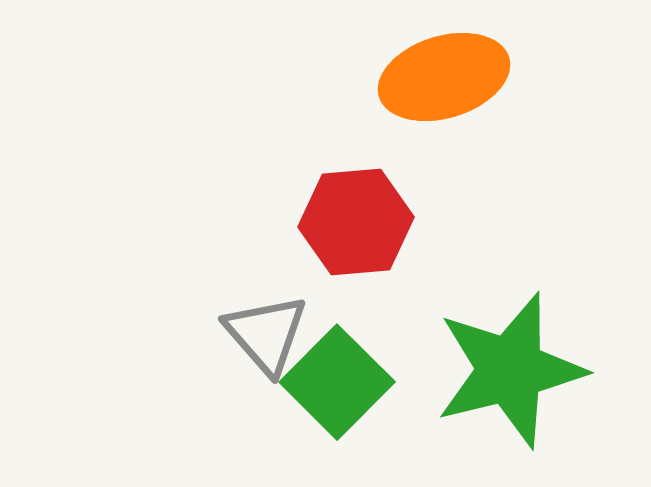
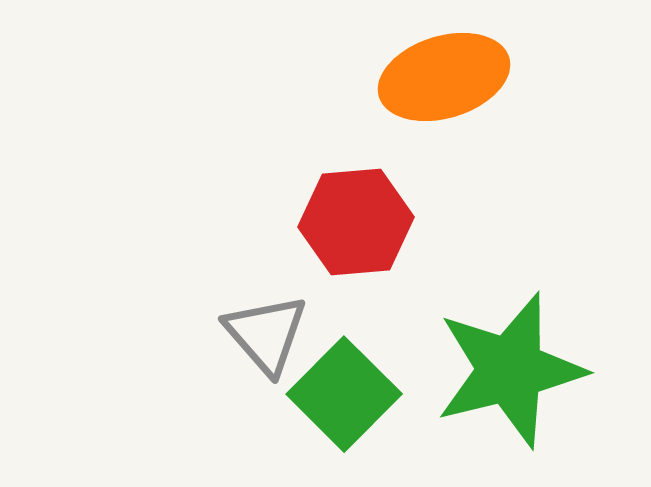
green square: moved 7 px right, 12 px down
